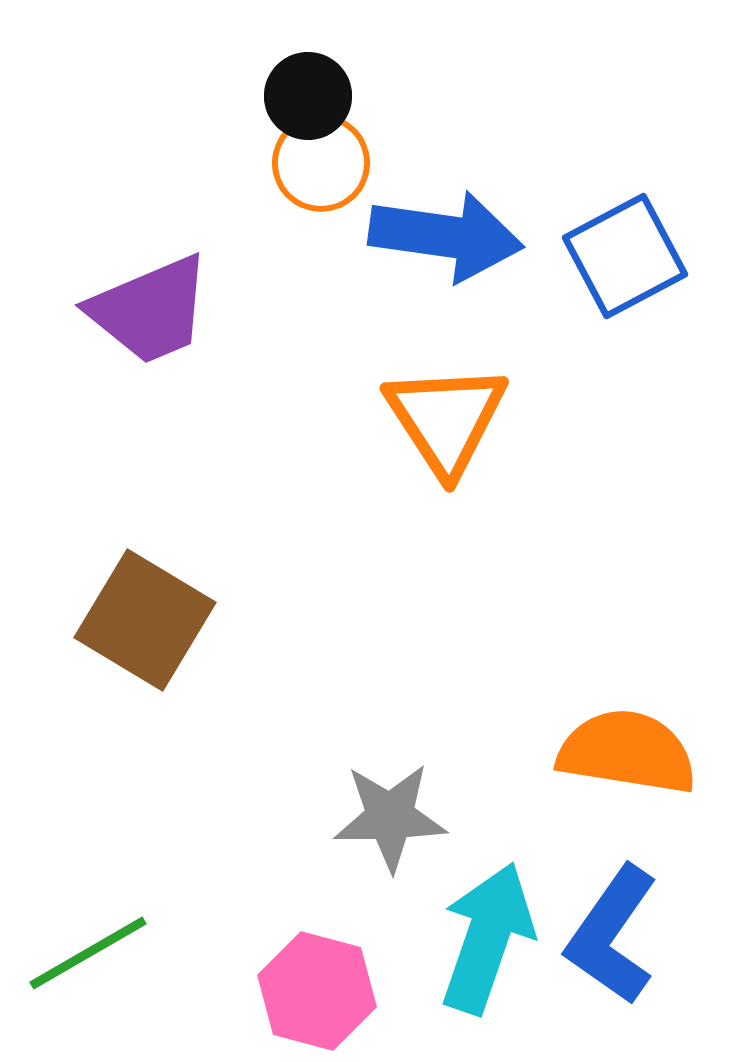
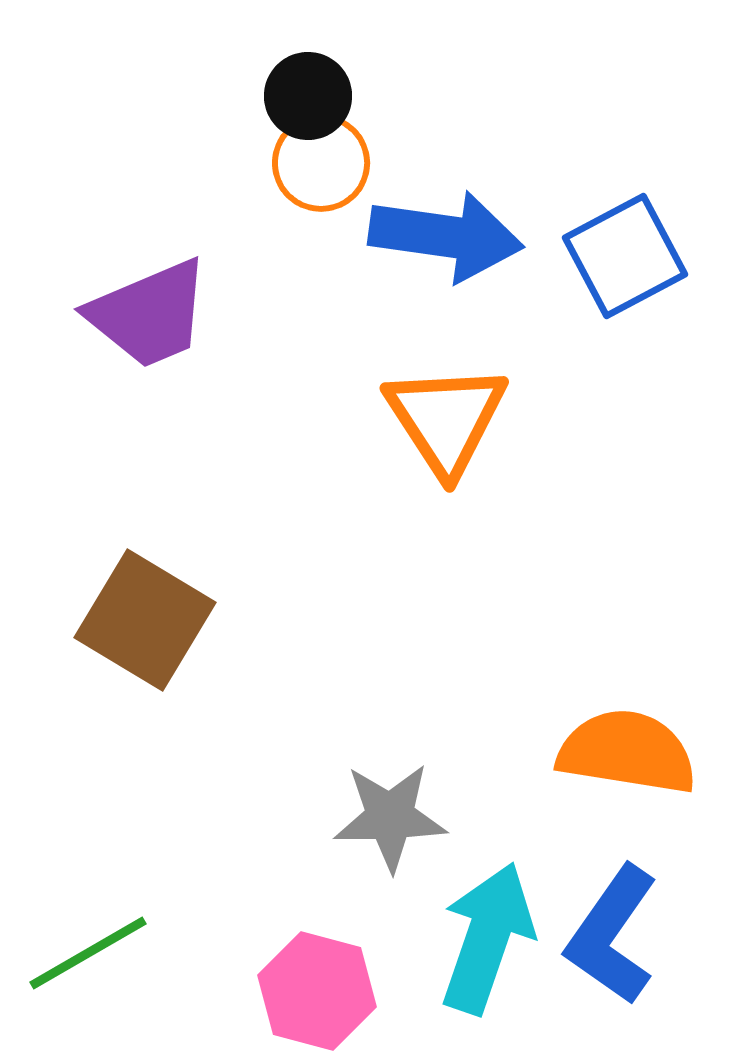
purple trapezoid: moved 1 px left, 4 px down
